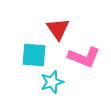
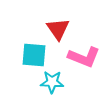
cyan star: rotated 20 degrees clockwise
